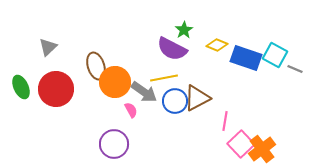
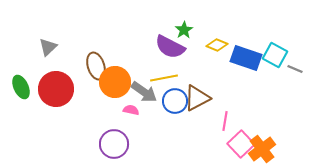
purple semicircle: moved 2 px left, 2 px up
pink semicircle: rotated 49 degrees counterclockwise
